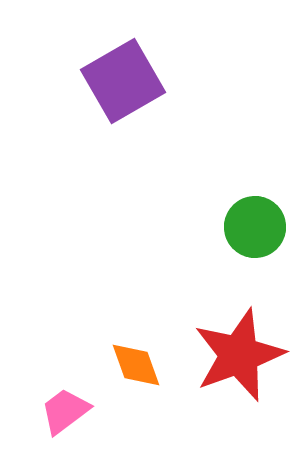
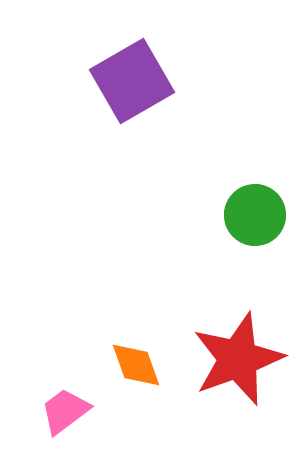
purple square: moved 9 px right
green circle: moved 12 px up
red star: moved 1 px left, 4 px down
